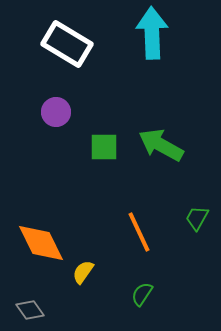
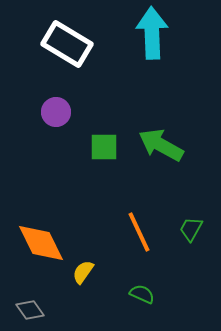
green trapezoid: moved 6 px left, 11 px down
green semicircle: rotated 80 degrees clockwise
